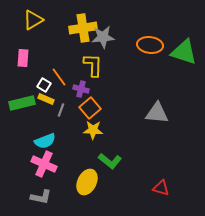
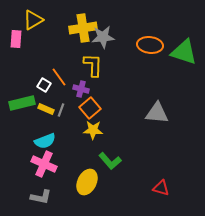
pink rectangle: moved 7 px left, 19 px up
yellow rectangle: moved 10 px down
green L-shape: rotated 10 degrees clockwise
